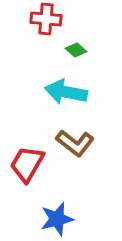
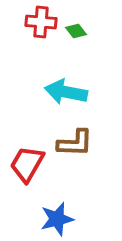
red cross: moved 5 px left, 3 px down
green diamond: moved 19 px up; rotated 10 degrees clockwise
brown L-shape: rotated 36 degrees counterclockwise
